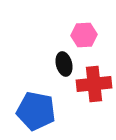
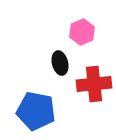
pink hexagon: moved 2 px left, 3 px up; rotated 20 degrees counterclockwise
black ellipse: moved 4 px left, 1 px up
